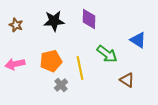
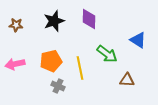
black star: rotated 15 degrees counterclockwise
brown star: rotated 16 degrees counterclockwise
brown triangle: rotated 28 degrees counterclockwise
gray cross: moved 3 px left, 1 px down; rotated 24 degrees counterclockwise
